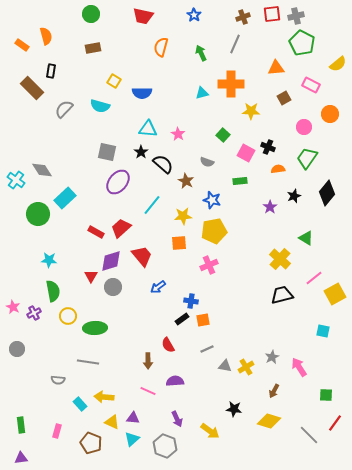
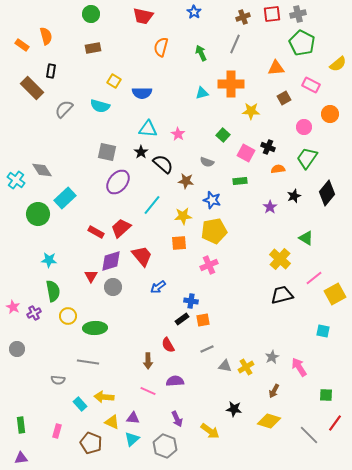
blue star at (194, 15): moved 3 px up
gray cross at (296, 16): moved 2 px right, 2 px up
brown star at (186, 181): rotated 21 degrees counterclockwise
